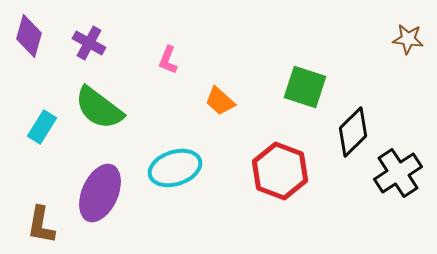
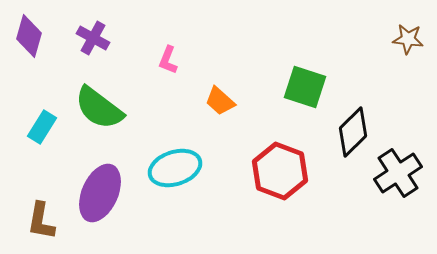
purple cross: moved 4 px right, 5 px up
brown L-shape: moved 4 px up
